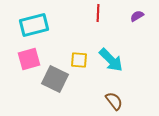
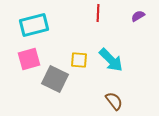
purple semicircle: moved 1 px right
